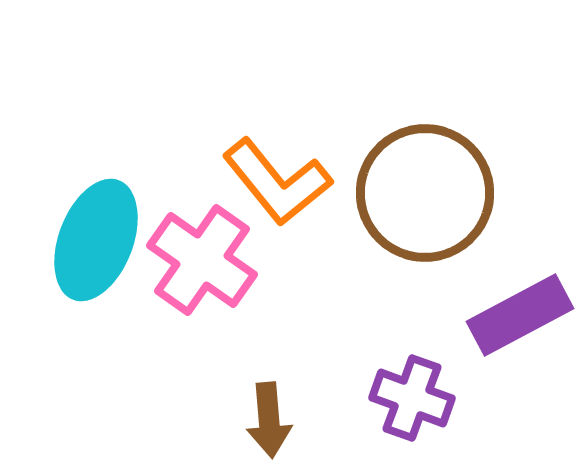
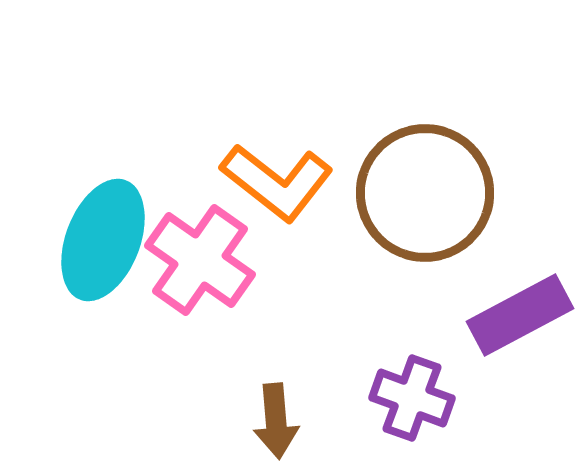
orange L-shape: rotated 13 degrees counterclockwise
cyan ellipse: moved 7 px right
pink cross: moved 2 px left
brown arrow: moved 7 px right, 1 px down
